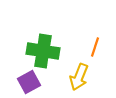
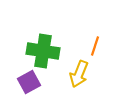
orange line: moved 1 px up
yellow arrow: moved 3 px up
